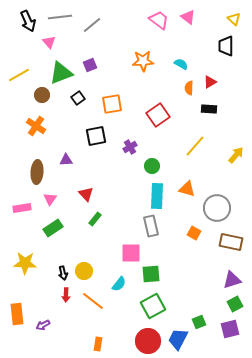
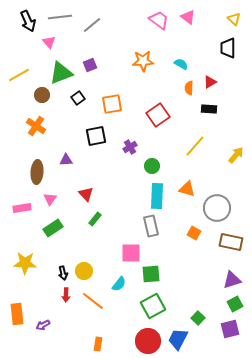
black trapezoid at (226, 46): moved 2 px right, 2 px down
green square at (199, 322): moved 1 px left, 4 px up; rotated 24 degrees counterclockwise
